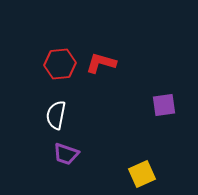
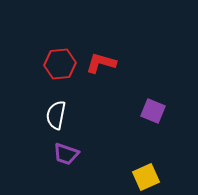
purple square: moved 11 px left, 6 px down; rotated 30 degrees clockwise
yellow square: moved 4 px right, 3 px down
